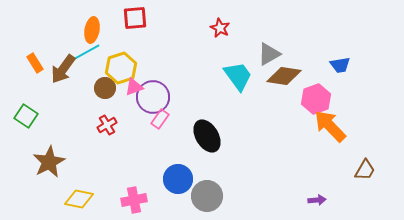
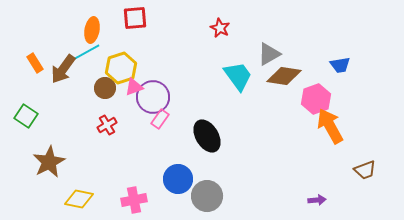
orange arrow: rotated 15 degrees clockwise
brown trapezoid: rotated 40 degrees clockwise
